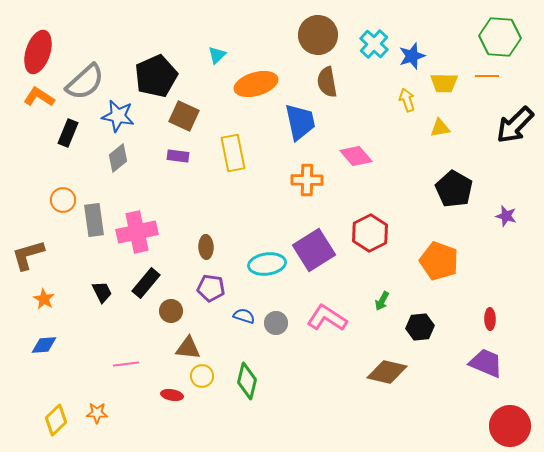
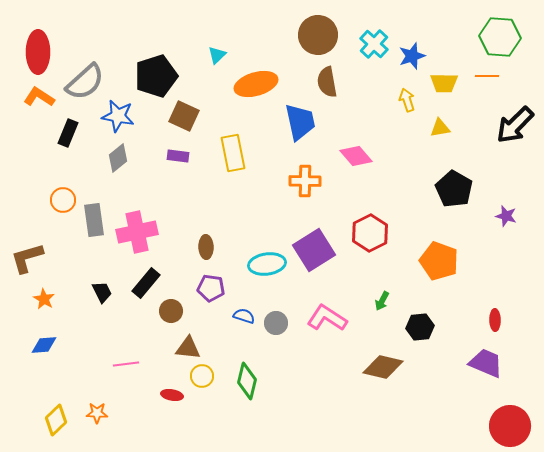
red ellipse at (38, 52): rotated 18 degrees counterclockwise
black pentagon at (156, 76): rotated 6 degrees clockwise
orange cross at (307, 180): moved 2 px left, 1 px down
brown L-shape at (28, 255): moved 1 px left, 3 px down
red ellipse at (490, 319): moved 5 px right, 1 px down
brown diamond at (387, 372): moved 4 px left, 5 px up
